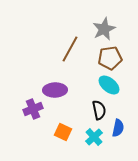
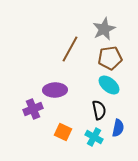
cyan cross: rotated 18 degrees counterclockwise
